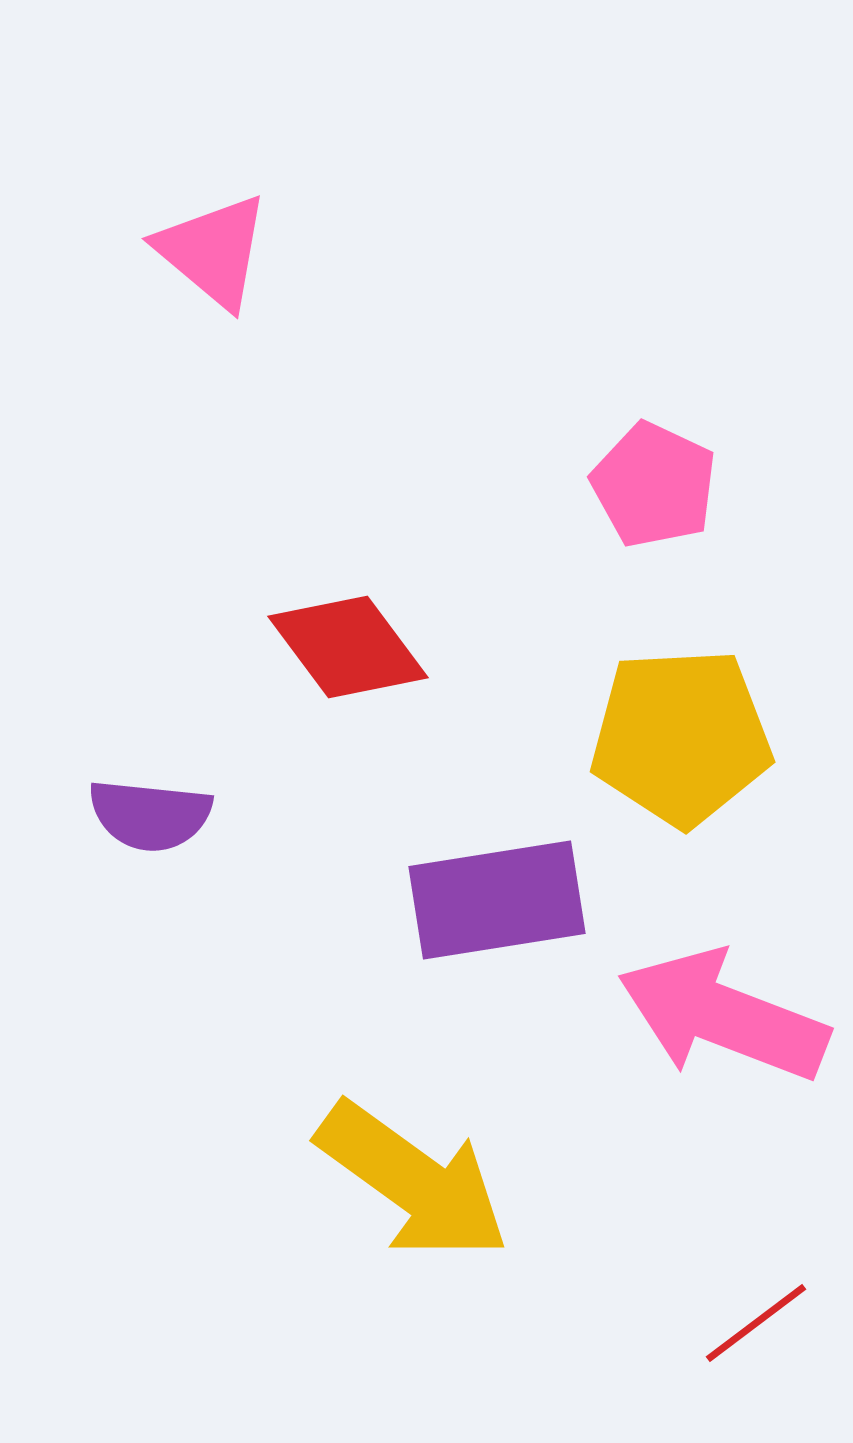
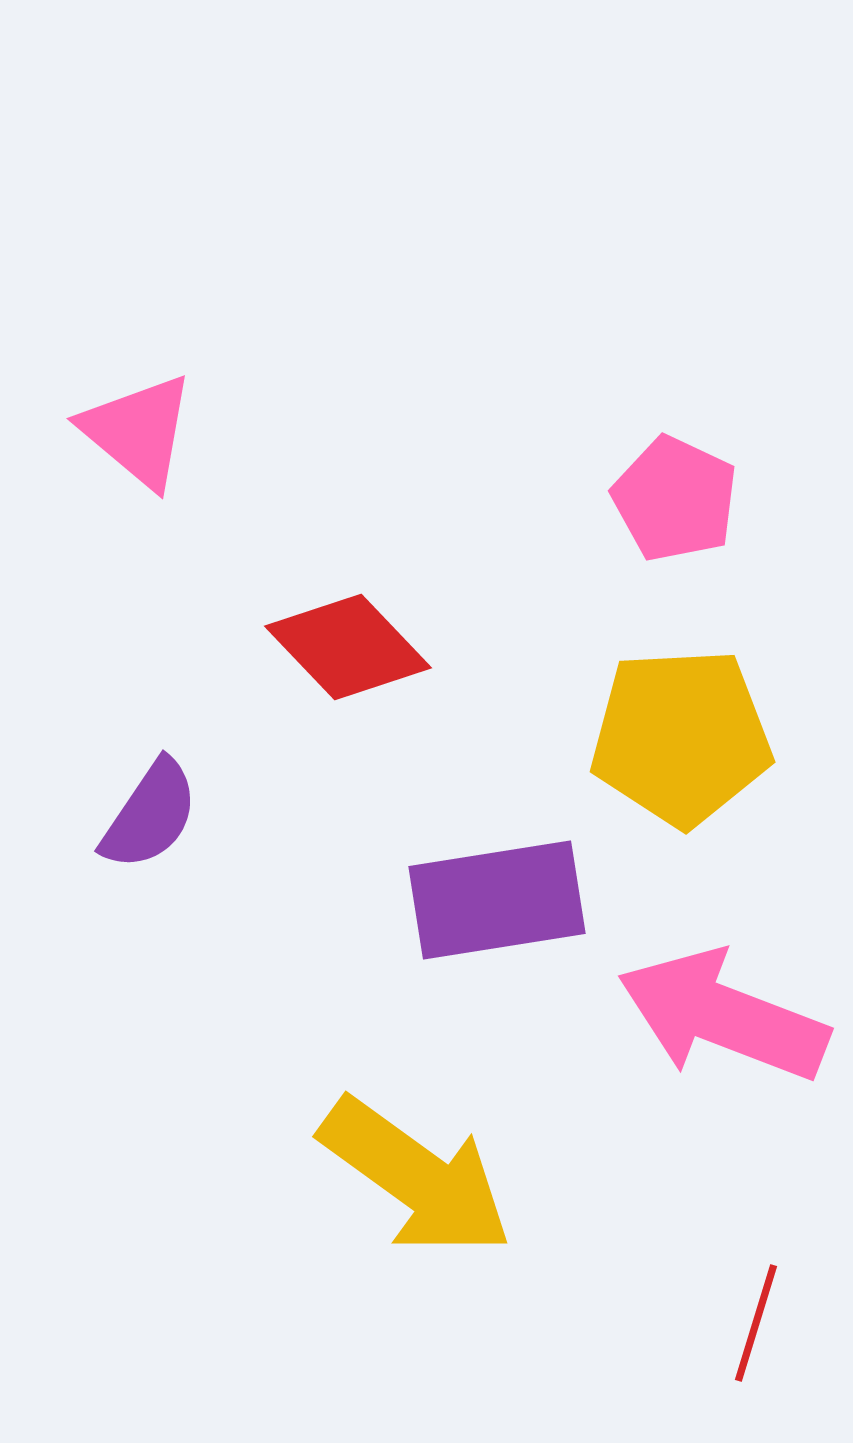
pink triangle: moved 75 px left, 180 px down
pink pentagon: moved 21 px right, 14 px down
red diamond: rotated 7 degrees counterclockwise
purple semicircle: rotated 62 degrees counterclockwise
yellow arrow: moved 3 px right, 4 px up
red line: rotated 36 degrees counterclockwise
